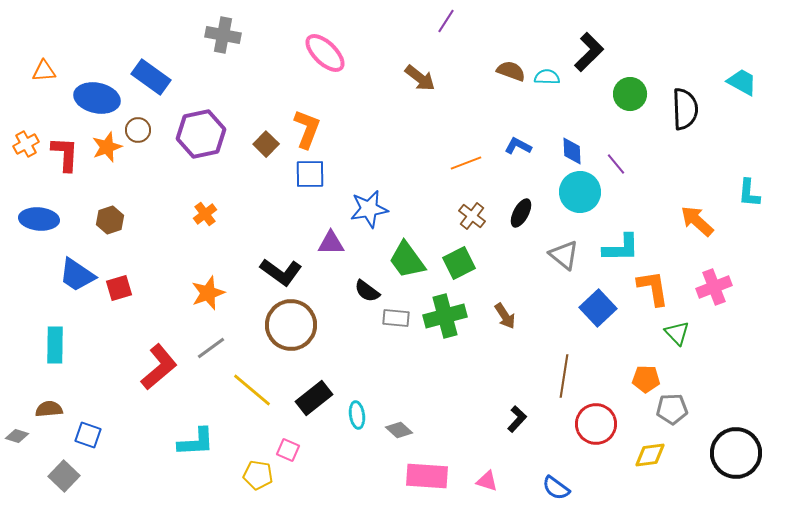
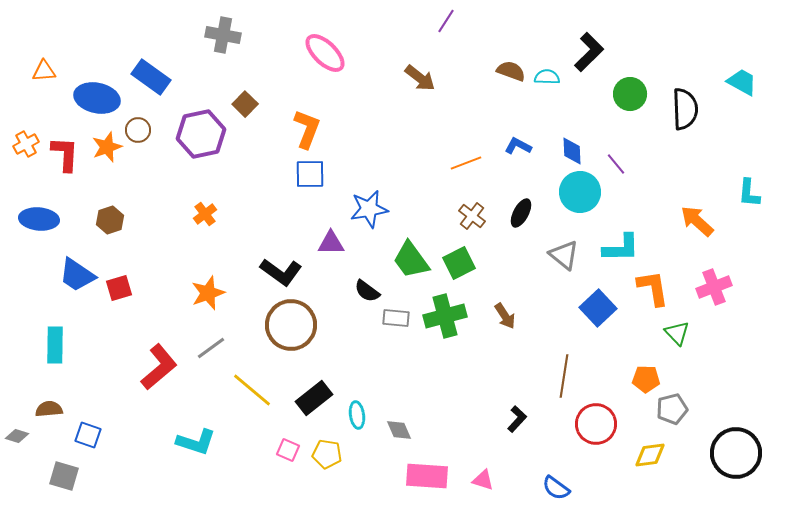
brown square at (266, 144): moved 21 px left, 40 px up
green trapezoid at (407, 260): moved 4 px right
gray pentagon at (672, 409): rotated 12 degrees counterclockwise
gray diamond at (399, 430): rotated 24 degrees clockwise
cyan L-shape at (196, 442): rotated 21 degrees clockwise
yellow pentagon at (258, 475): moved 69 px right, 21 px up
gray square at (64, 476): rotated 28 degrees counterclockwise
pink triangle at (487, 481): moved 4 px left, 1 px up
